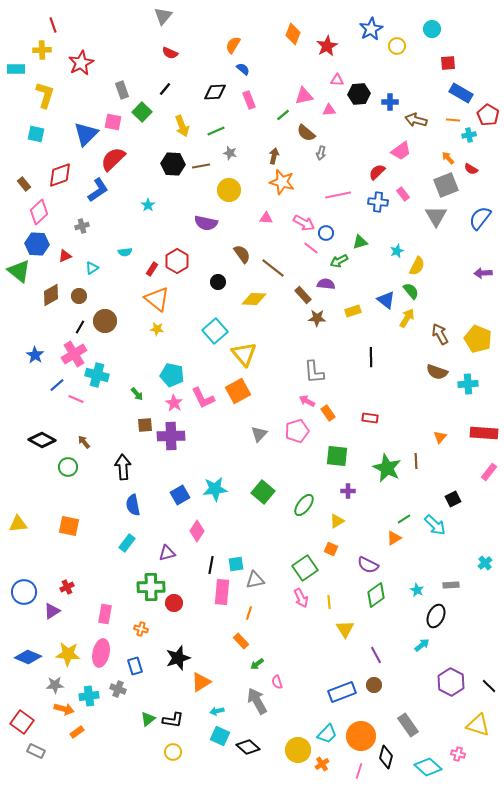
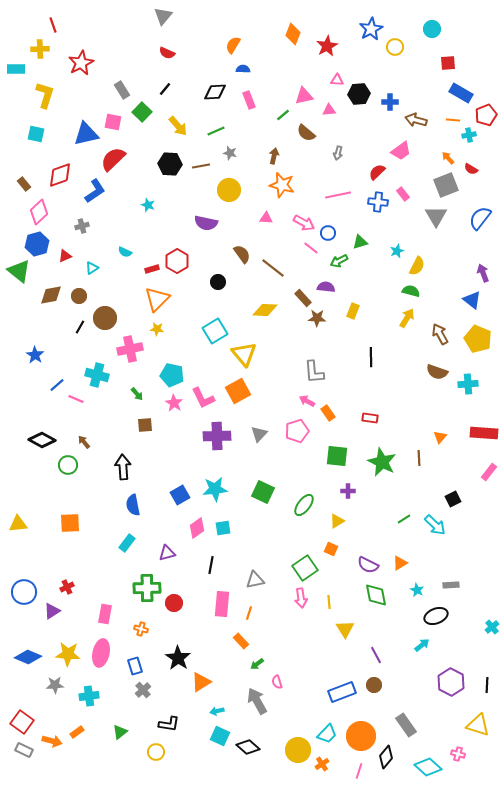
yellow circle at (397, 46): moved 2 px left, 1 px down
yellow cross at (42, 50): moved 2 px left, 1 px up
red semicircle at (170, 53): moved 3 px left
blue semicircle at (243, 69): rotated 40 degrees counterclockwise
gray rectangle at (122, 90): rotated 12 degrees counterclockwise
red pentagon at (488, 115): moved 2 px left; rotated 20 degrees clockwise
yellow arrow at (182, 126): moved 4 px left; rotated 20 degrees counterclockwise
blue triangle at (86, 134): rotated 32 degrees clockwise
gray arrow at (321, 153): moved 17 px right
black hexagon at (173, 164): moved 3 px left
orange star at (282, 182): moved 3 px down
blue L-shape at (98, 190): moved 3 px left, 1 px down
cyan star at (148, 205): rotated 16 degrees counterclockwise
blue circle at (326, 233): moved 2 px right
blue hexagon at (37, 244): rotated 20 degrees counterclockwise
cyan semicircle at (125, 252): rotated 32 degrees clockwise
red rectangle at (152, 269): rotated 40 degrees clockwise
purple arrow at (483, 273): rotated 72 degrees clockwise
purple semicircle at (326, 284): moved 3 px down
green semicircle at (411, 291): rotated 36 degrees counterclockwise
brown diamond at (51, 295): rotated 20 degrees clockwise
brown rectangle at (303, 295): moved 3 px down
orange triangle at (157, 299): rotated 36 degrees clockwise
yellow diamond at (254, 299): moved 11 px right, 11 px down
blue triangle at (386, 300): moved 86 px right
yellow rectangle at (353, 311): rotated 49 degrees counterclockwise
brown circle at (105, 321): moved 3 px up
cyan square at (215, 331): rotated 10 degrees clockwise
pink cross at (74, 354): moved 56 px right, 5 px up; rotated 20 degrees clockwise
purple cross at (171, 436): moved 46 px right
brown line at (416, 461): moved 3 px right, 3 px up
green circle at (68, 467): moved 2 px up
green star at (387, 468): moved 5 px left, 6 px up
green square at (263, 492): rotated 15 degrees counterclockwise
orange square at (69, 526): moved 1 px right, 3 px up; rotated 15 degrees counterclockwise
pink diamond at (197, 531): moved 3 px up; rotated 20 degrees clockwise
orange triangle at (394, 538): moved 6 px right, 25 px down
cyan cross at (485, 563): moved 7 px right, 64 px down
cyan square at (236, 564): moved 13 px left, 36 px up
green cross at (151, 587): moved 4 px left, 1 px down
pink rectangle at (222, 592): moved 12 px down
green diamond at (376, 595): rotated 65 degrees counterclockwise
pink arrow at (301, 598): rotated 18 degrees clockwise
black ellipse at (436, 616): rotated 45 degrees clockwise
black star at (178, 658): rotated 20 degrees counterclockwise
black line at (489, 686): moved 2 px left, 1 px up; rotated 49 degrees clockwise
gray cross at (118, 689): moved 25 px right, 1 px down; rotated 28 degrees clockwise
orange arrow at (64, 709): moved 12 px left, 32 px down
green triangle at (148, 719): moved 28 px left, 13 px down
black L-shape at (173, 720): moved 4 px left, 4 px down
gray rectangle at (408, 725): moved 2 px left
gray rectangle at (36, 751): moved 12 px left, 1 px up
yellow circle at (173, 752): moved 17 px left
black diamond at (386, 757): rotated 25 degrees clockwise
